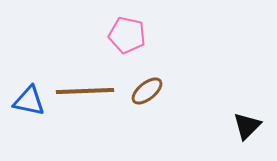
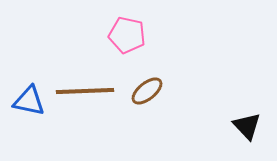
black triangle: rotated 28 degrees counterclockwise
